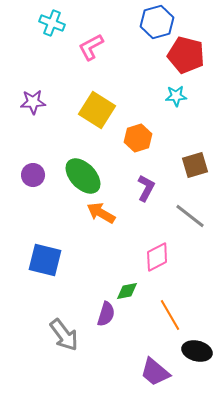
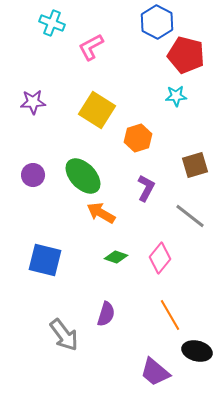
blue hexagon: rotated 16 degrees counterclockwise
pink diamond: moved 3 px right, 1 px down; rotated 24 degrees counterclockwise
green diamond: moved 11 px left, 34 px up; rotated 30 degrees clockwise
